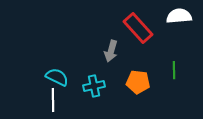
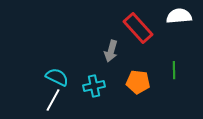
white line: rotated 30 degrees clockwise
